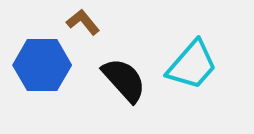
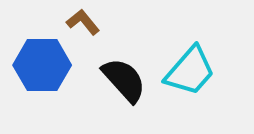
cyan trapezoid: moved 2 px left, 6 px down
